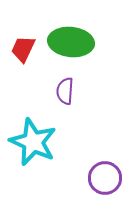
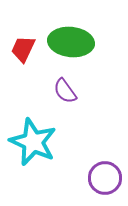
purple semicircle: rotated 40 degrees counterclockwise
